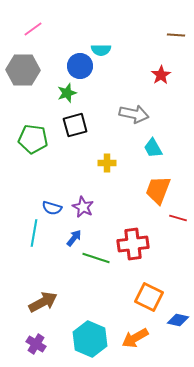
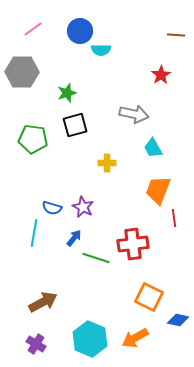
blue circle: moved 35 px up
gray hexagon: moved 1 px left, 2 px down
red line: moved 4 px left; rotated 66 degrees clockwise
